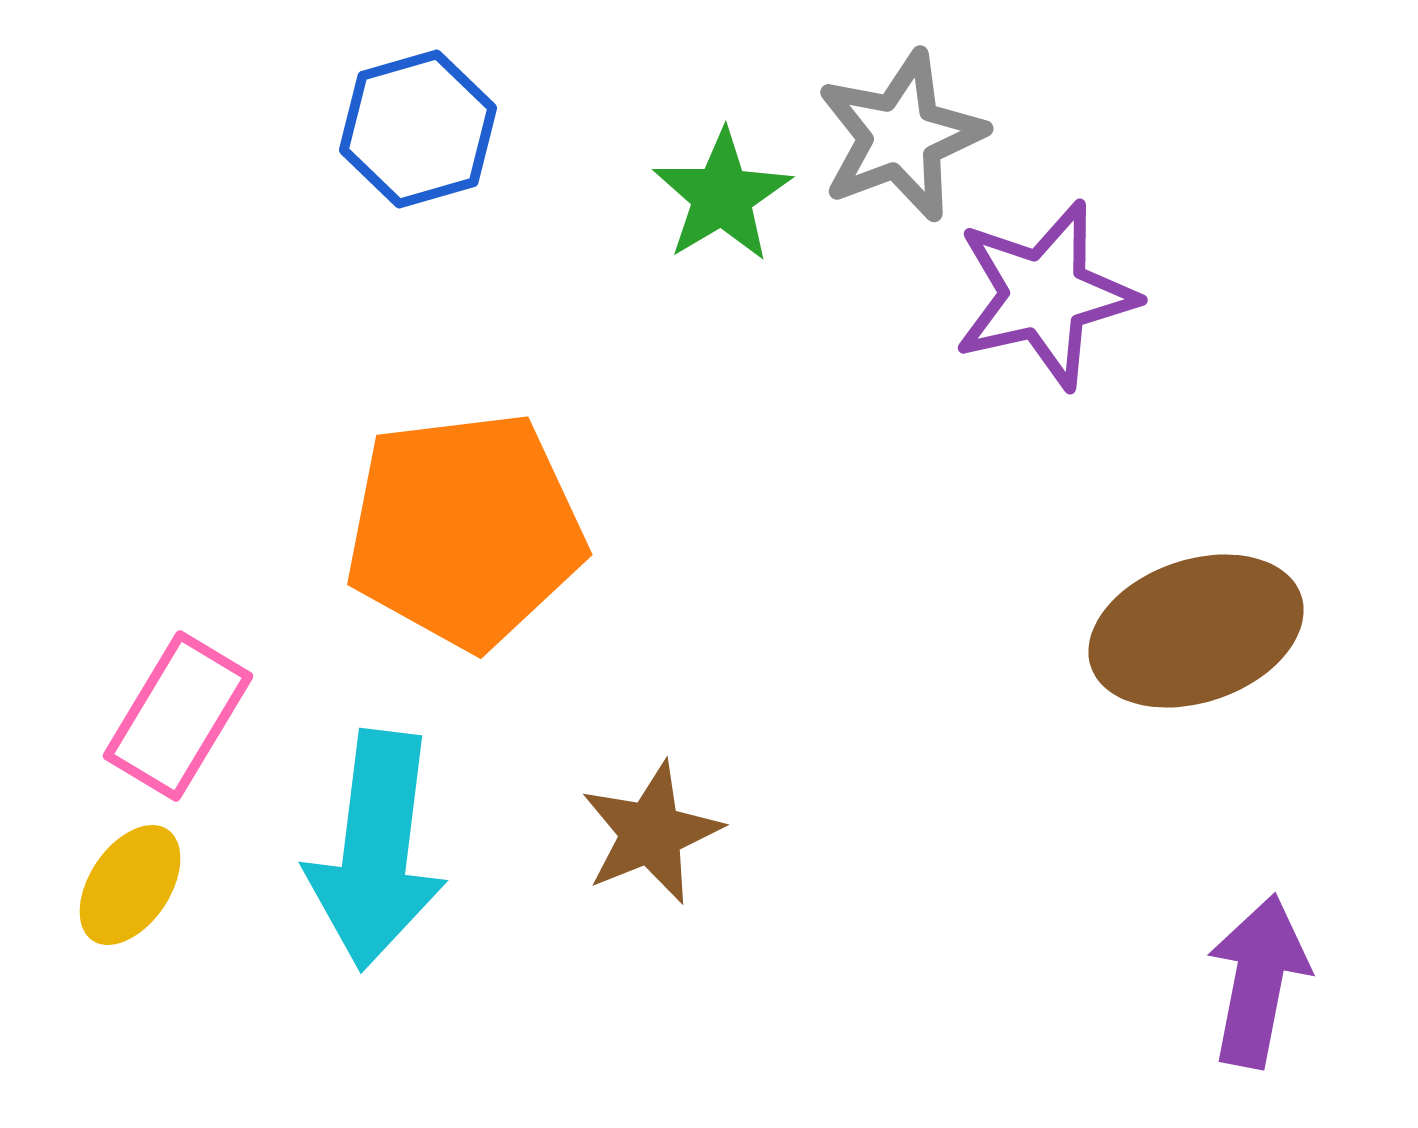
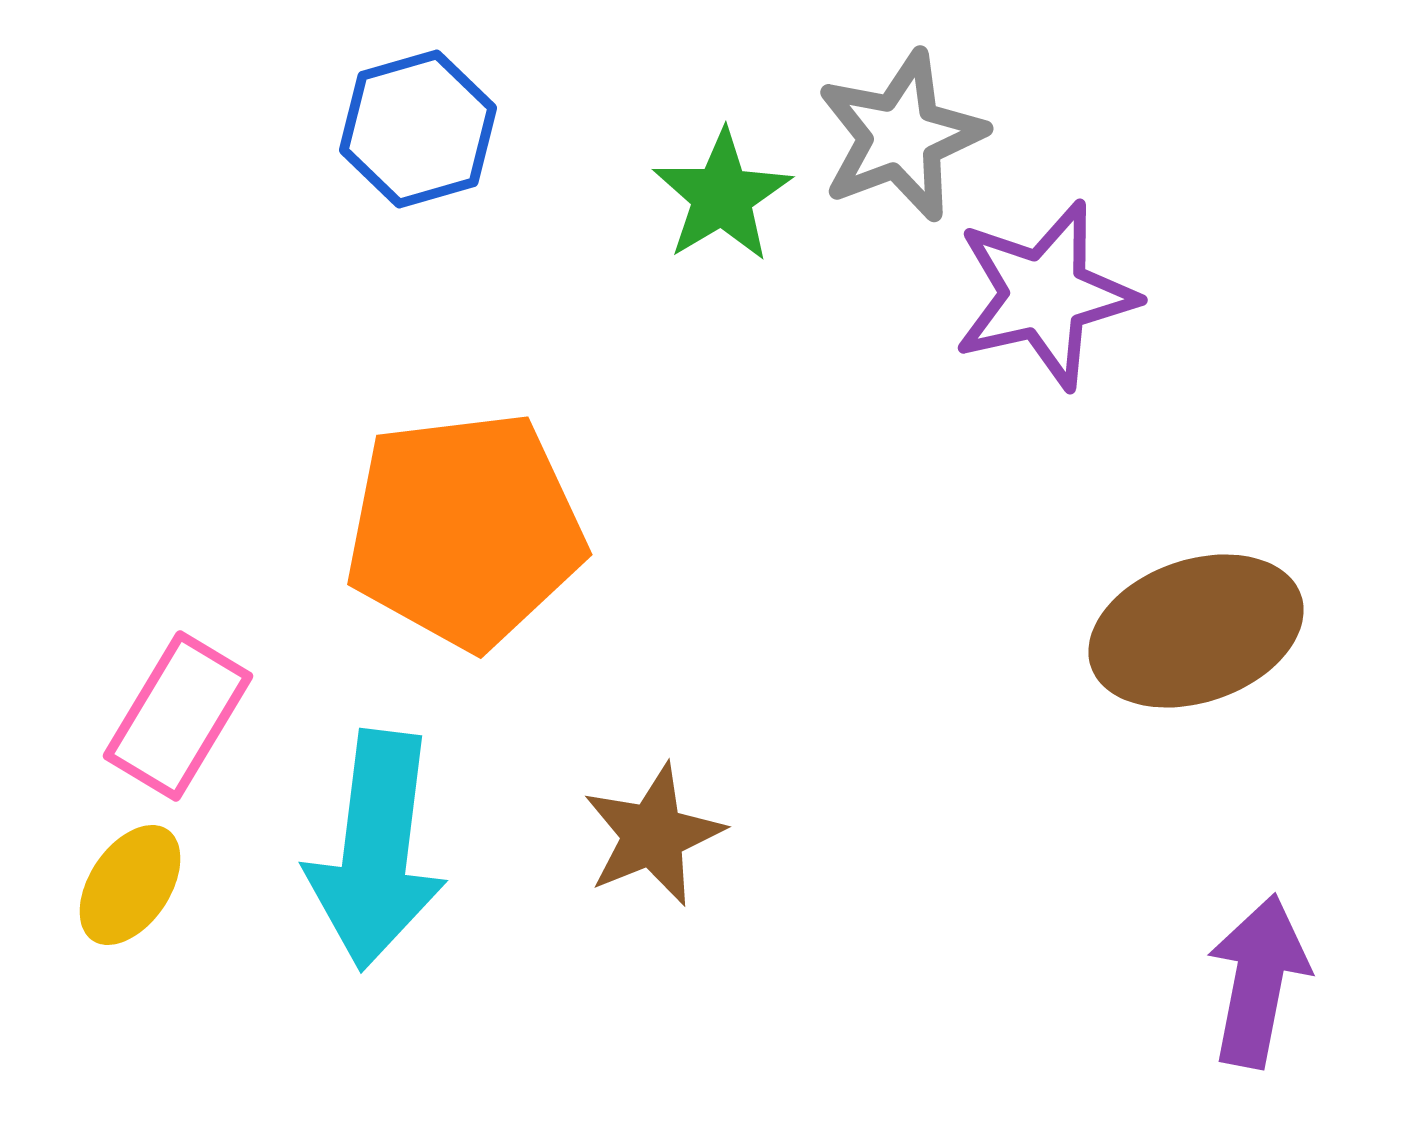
brown star: moved 2 px right, 2 px down
